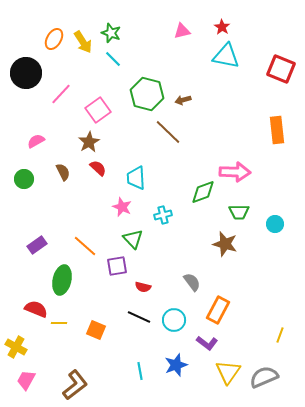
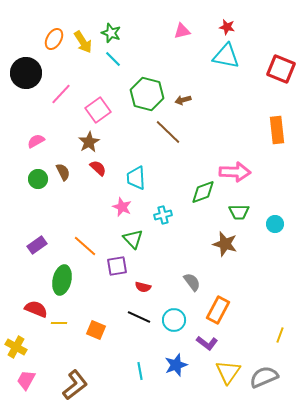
red star at (222, 27): moved 5 px right; rotated 21 degrees counterclockwise
green circle at (24, 179): moved 14 px right
